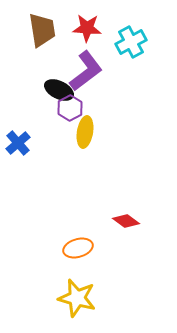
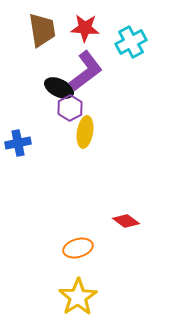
red star: moved 2 px left
black ellipse: moved 2 px up
blue cross: rotated 30 degrees clockwise
yellow star: moved 1 px right, 1 px up; rotated 24 degrees clockwise
